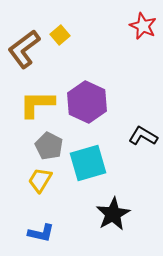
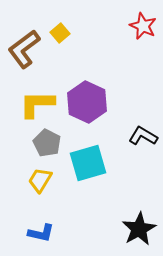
yellow square: moved 2 px up
gray pentagon: moved 2 px left, 3 px up
black star: moved 26 px right, 15 px down
